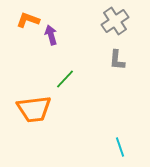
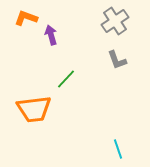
orange L-shape: moved 2 px left, 2 px up
gray L-shape: rotated 25 degrees counterclockwise
green line: moved 1 px right
cyan line: moved 2 px left, 2 px down
